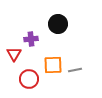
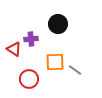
red triangle: moved 5 px up; rotated 28 degrees counterclockwise
orange square: moved 2 px right, 3 px up
gray line: rotated 48 degrees clockwise
